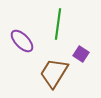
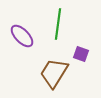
purple ellipse: moved 5 px up
purple square: rotated 14 degrees counterclockwise
